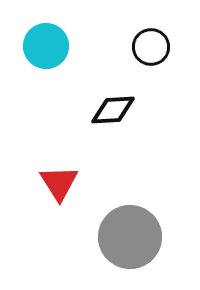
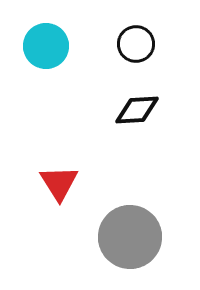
black circle: moved 15 px left, 3 px up
black diamond: moved 24 px right
